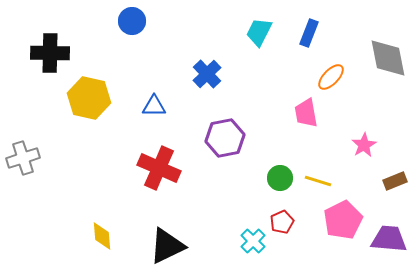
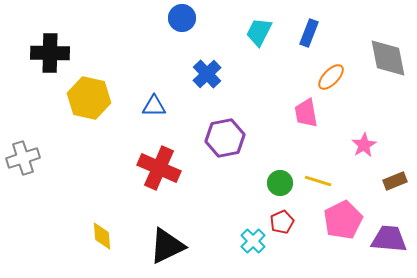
blue circle: moved 50 px right, 3 px up
green circle: moved 5 px down
